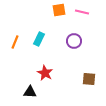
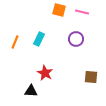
orange square: rotated 24 degrees clockwise
purple circle: moved 2 px right, 2 px up
brown square: moved 2 px right, 2 px up
black triangle: moved 1 px right, 1 px up
